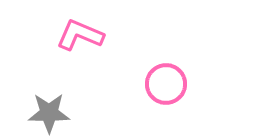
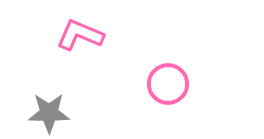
pink circle: moved 2 px right
